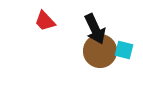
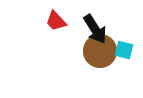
red trapezoid: moved 11 px right
black arrow: rotated 8 degrees counterclockwise
